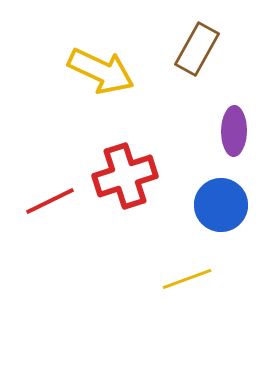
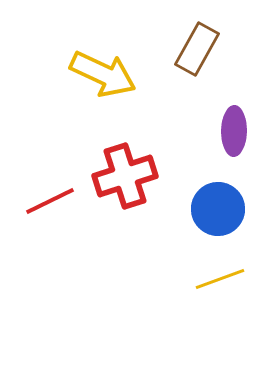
yellow arrow: moved 2 px right, 3 px down
blue circle: moved 3 px left, 4 px down
yellow line: moved 33 px right
